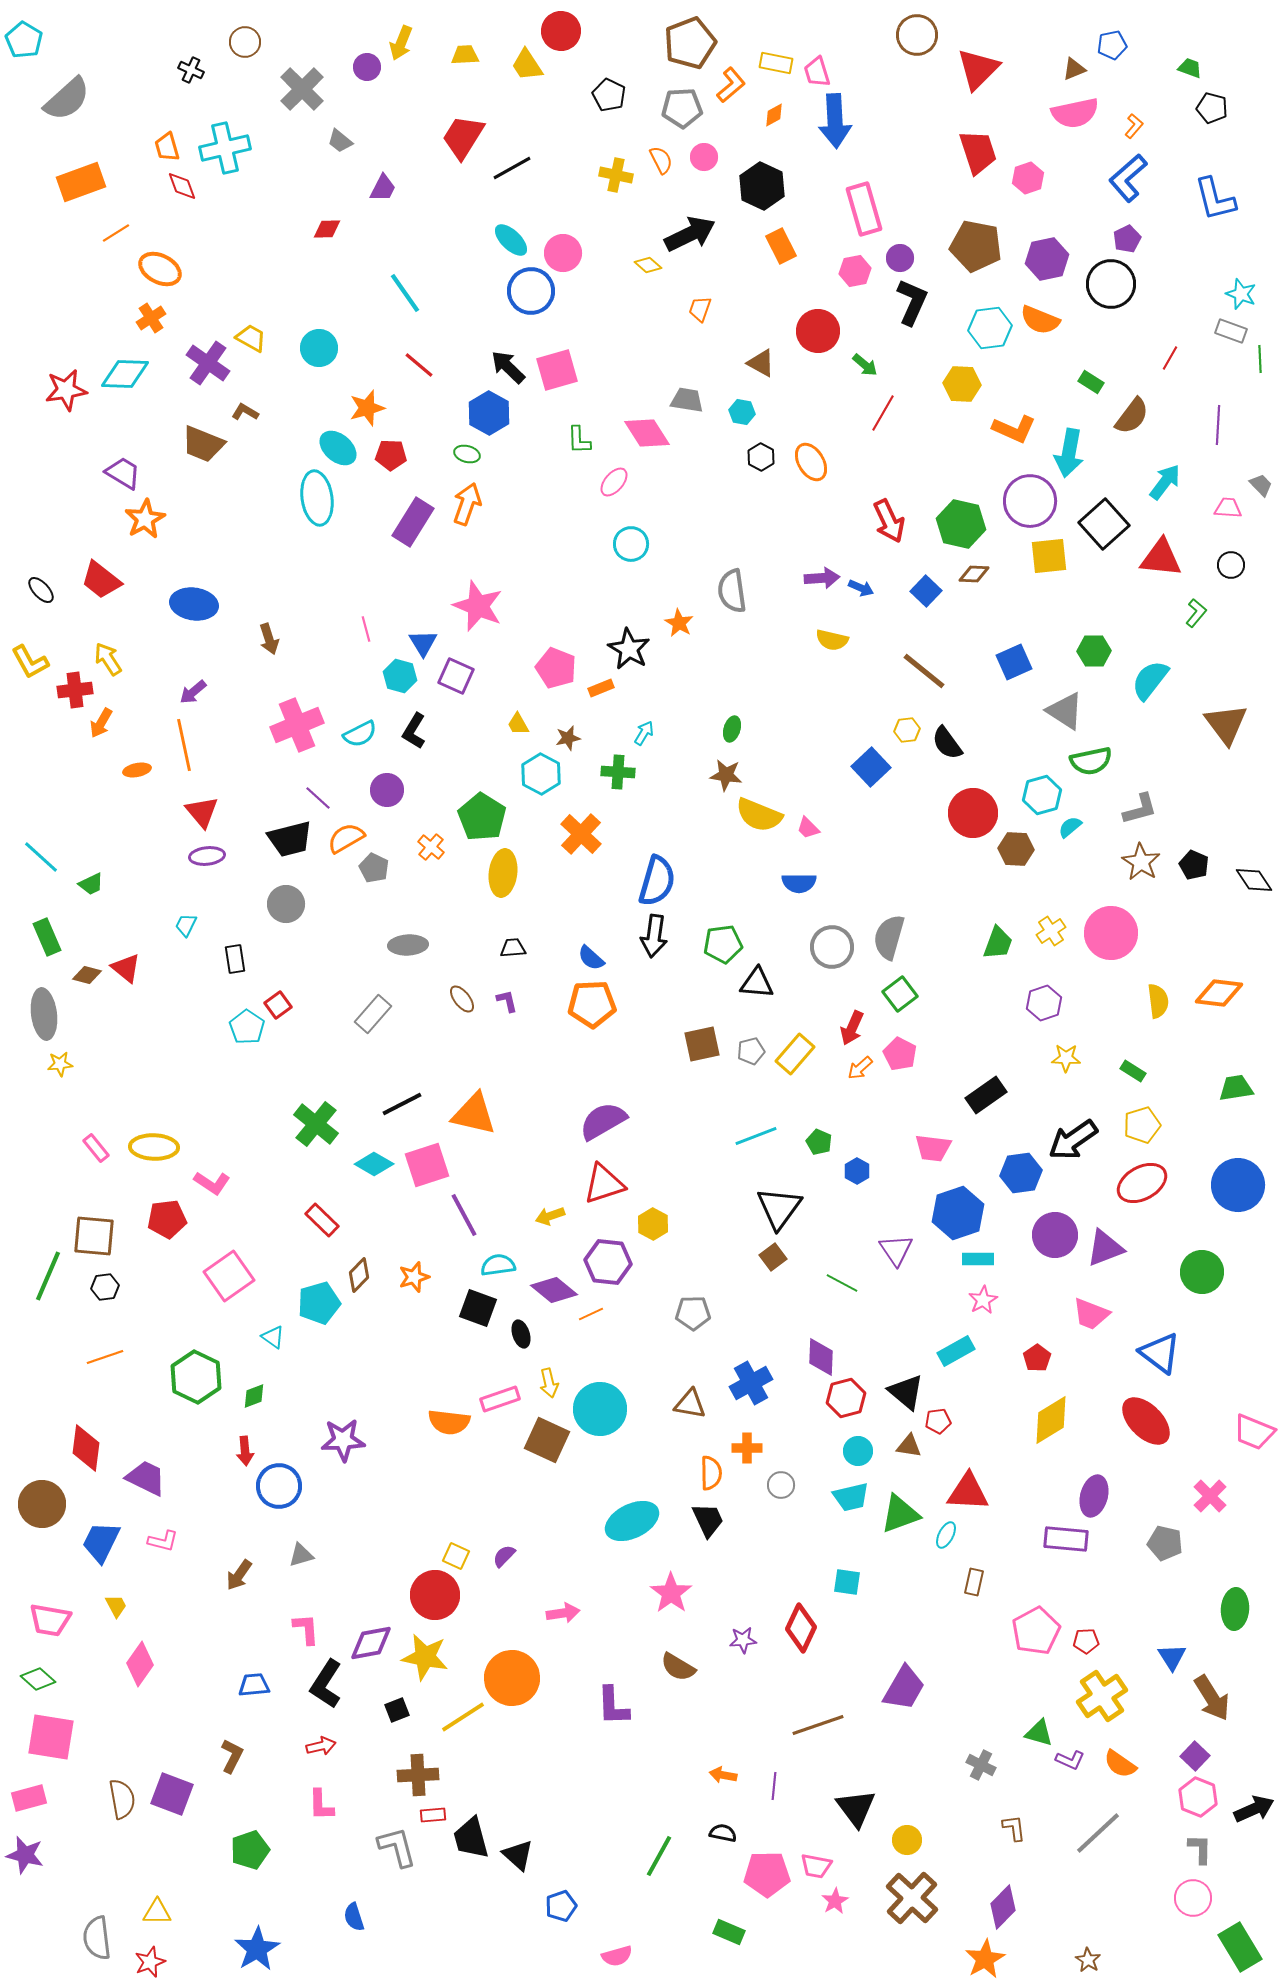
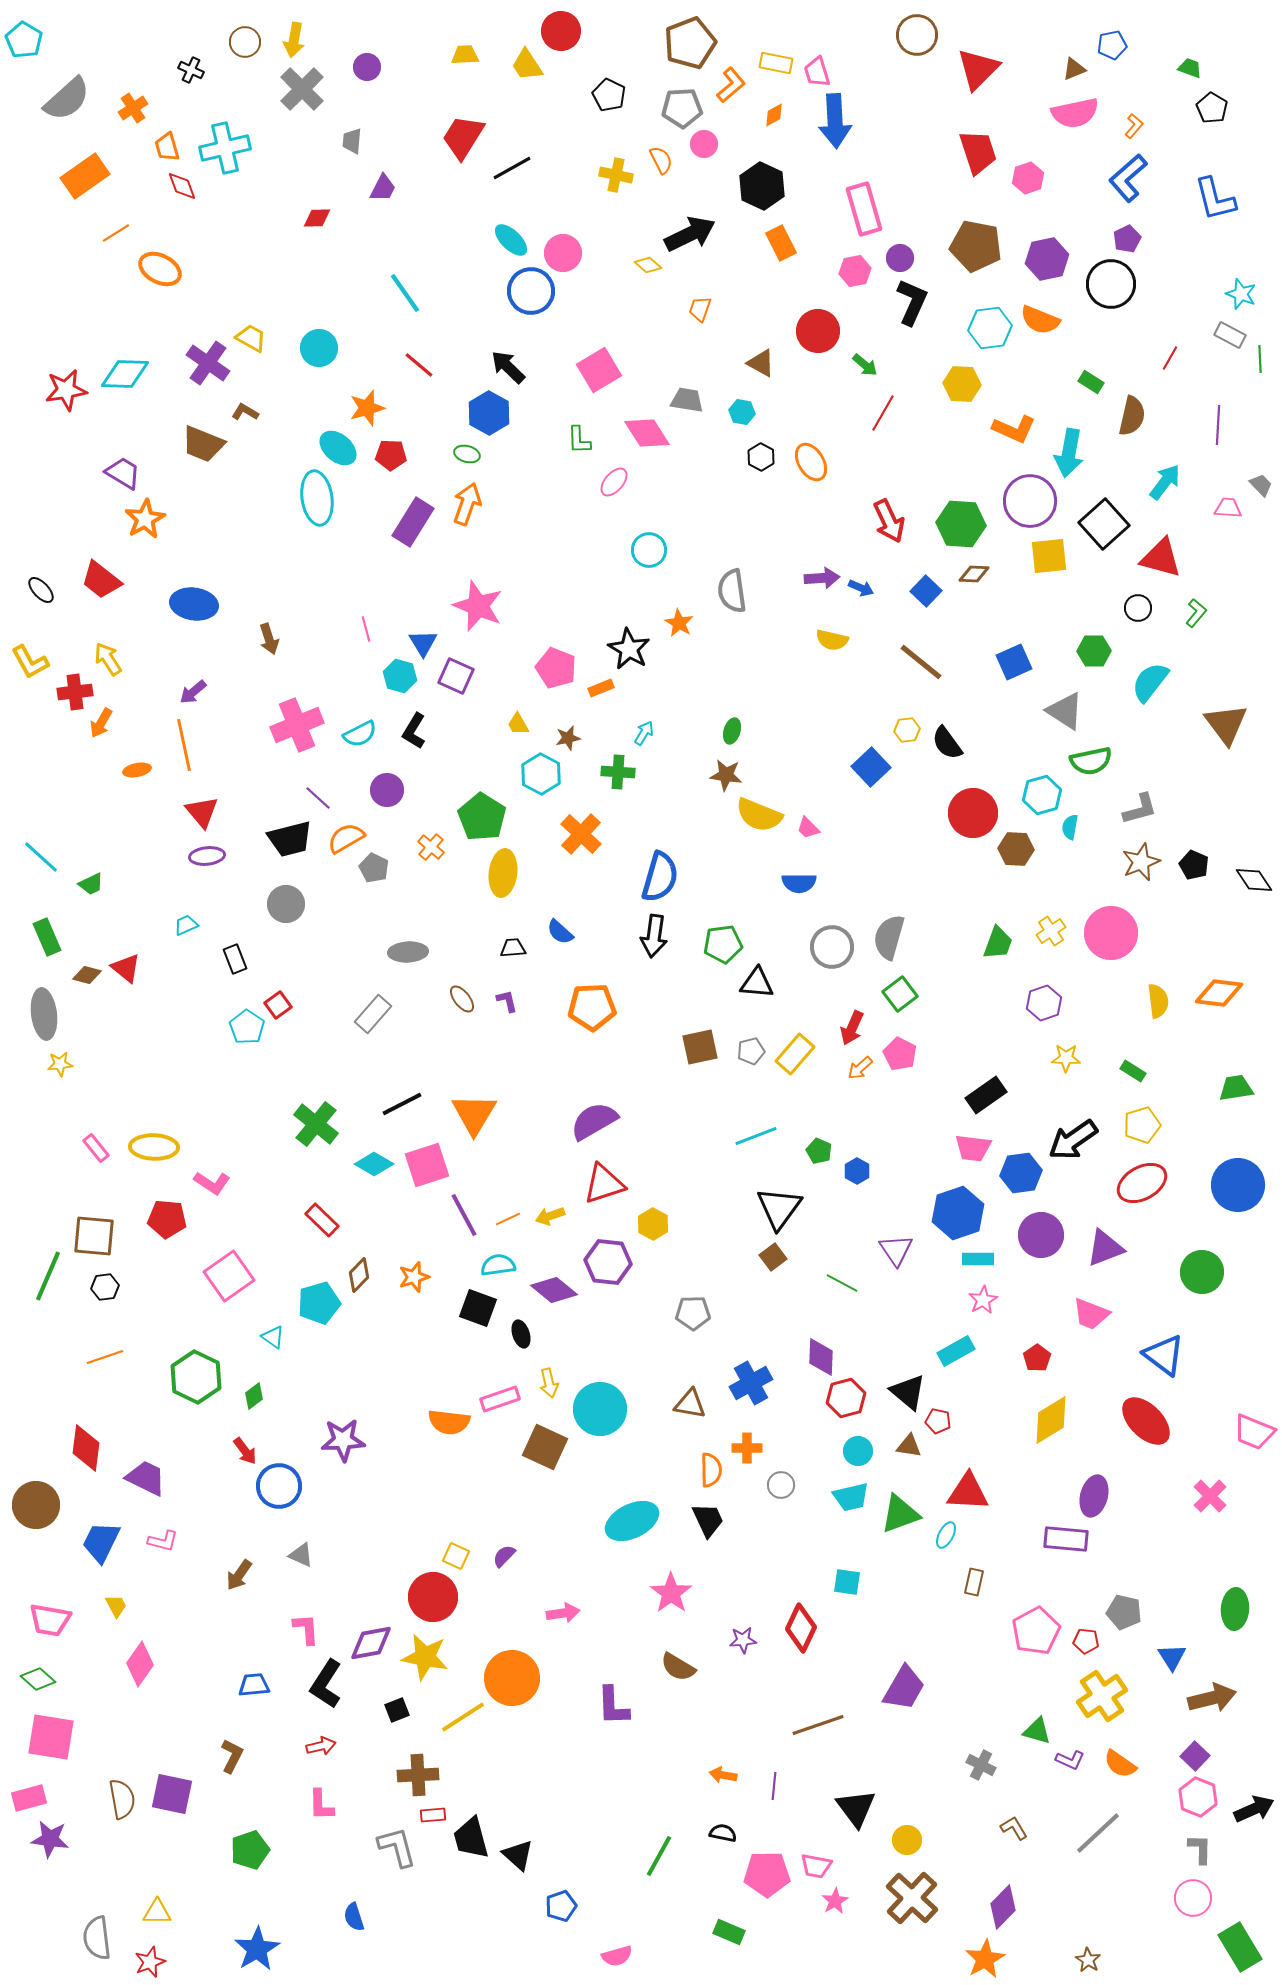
yellow arrow at (401, 43): moved 107 px left, 3 px up; rotated 12 degrees counterclockwise
black pentagon at (1212, 108): rotated 16 degrees clockwise
gray trapezoid at (340, 141): moved 12 px right; rotated 56 degrees clockwise
pink circle at (704, 157): moved 13 px up
orange rectangle at (81, 182): moved 4 px right, 6 px up; rotated 15 degrees counterclockwise
red diamond at (327, 229): moved 10 px left, 11 px up
orange rectangle at (781, 246): moved 3 px up
orange cross at (151, 318): moved 18 px left, 210 px up
gray rectangle at (1231, 331): moved 1 px left, 4 px down; rotated 8 degrees clockwise
pink square at (557, 370): moved 42 px right; rotated 15 degrees counterclockwise
brown semicircle at (1132, 416): rotated 24 degrees counterclockwise
green hexagon at (961, 524): rotated 9 degrees counterclockwise
cyan circle at (631, 544): moved 18 px right, 6 px down
red triangle at (1161, 558): rotated 9 degrees clockwise
black circle at (1231, 565): moved 93 px left, 43 px down
brown line at (924, 671): moved 3 px left, 9 px up
cyan semicircle at (1150, 680): moved 2 px down
red cross at (75, 690): moved 2 px down
green ellipse at (732, 729): moved 2 px down
cyan semicircle at (1070, 827): rotated 40 degrees counterclockwise
brown star at (1141, 862): rotated 18 degrees clockwise
blue semicircle at (657, 881): moved 3 px right, 4 px up
cyan trapezoid at (186, 925): rotated 40 degrees clockwise
gray ellipse at (408, 945): moved 7 px down
blue semicircle at (591, 958): moved 31 px left, 26 px up
black rectangle at (235, 959): rotated 12 degrees counterclockwise
orange pentagon at (592, 1004): moved 3 px down
brown square at (702, 1044): moved 2 px left, 3 px down
orange triangle at (474, 1114): rotated 48 degrees clockwise
purple semicircle at (603, 1121): moved 9 px left
green pentagon at (819, 1142): moved 9 px down
pink trapezoid at (933, 1148): moved 40 px right
red pentagon at (167, 1219): rotated 12 degrees clockwise
purple circle at (1055, 1235): moved 14 px left
orange line at (591, 1314): moved 83 px left, 95 px up
blue triangle at (1160, 1353): moved 4 px right, 2 px down
black triangle at (906, 1392): moved 2 px right
green diamond at (254, 1396): rotated 16 degrees counterclockwise
red pentagon at (938, 1421): rotated 20 degrees clockwise
brown square at (547, 1440): moved 2 px left, 7 px down
red arrow at (245, 1451): rotated 32 degrees counterclockwise
orange semicircle at (711, 1473): moved 3 px up
brown circle at (42, 1504): moved 6 px left, 1 px down
gray pentagon at (1165, 1543): moved 41 px left, 69 px down
gray triangle at (301, 1555): rotated 40 degrees clockwise
red circle at (435, 1595): moved 2 px left, 2 px down
red pentagon at (1086, 1641): rotated 10 degrees clockwise
brown arrow at (1212, 1698): rotated 72 degrees counterclockwise
green triangle at (1039, 1733): moved 2 px left, 2 px up
purple square at (172, 1794): rotated 9 degrees counterclockwise
brown L-shape at (1014, 1828): rotated 24 degrees counterclockwise
purple star at (25, 1855): moved 25 px right, 16 px up; rotated 6 degrees counterclockwise
